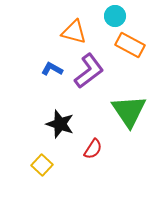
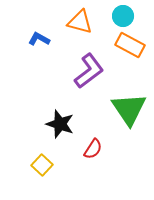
cyan circle: moved 8 px right
orange triangle: moved 6 px right, 10 px up
blue L-shape: moved 13 px left, 30 px up
green triangle: moved 2 px up
